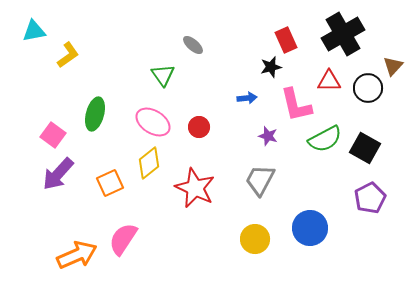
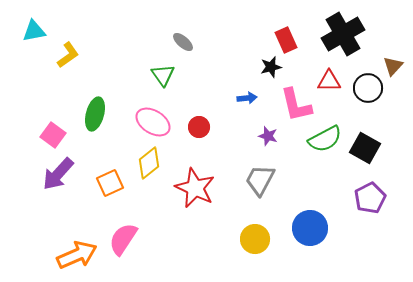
gray ellipse: moved 10 px left, 3 px up
